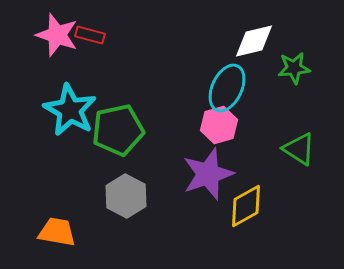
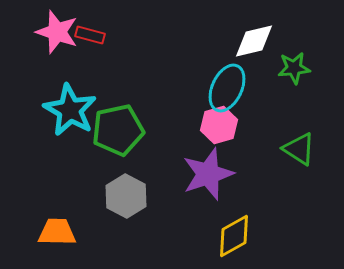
pink star: moved 3 px up
yellow diamond: moved 12 px left, 30 px down
orange trapezoid: rotated 9 degrees counterclockwise
